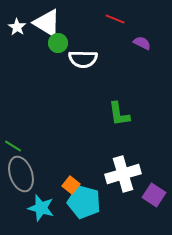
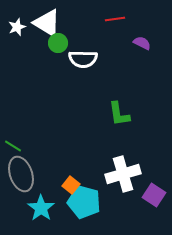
red line: rotated 30 degrees counterclockwise
white star: rotated 18 degrees clockwise
cyan star: rotated 20 degrees clockwise
